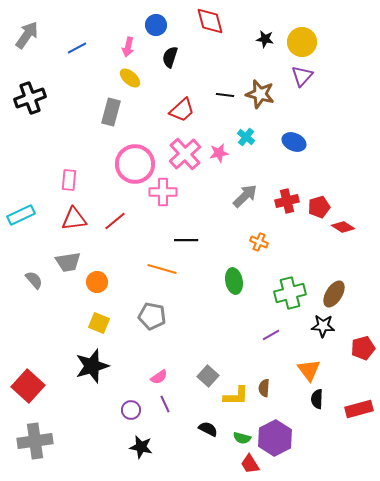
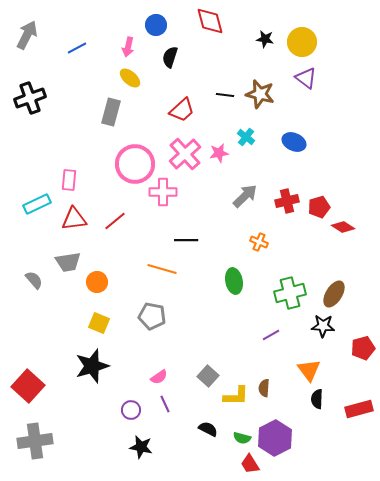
gray arrow at (27, 35): rotated 8 degrees counterclockwise
purple triangle at (302, 76): moved 4 px right, 2 px down; rotated 35 degrees counterclockwise
cyan rectangle at (21, 215): moved 16 px right, 11 px up
